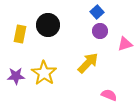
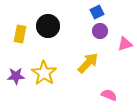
blue square: rotated 16 degrees clockwise
black circle: moved 1 px down
